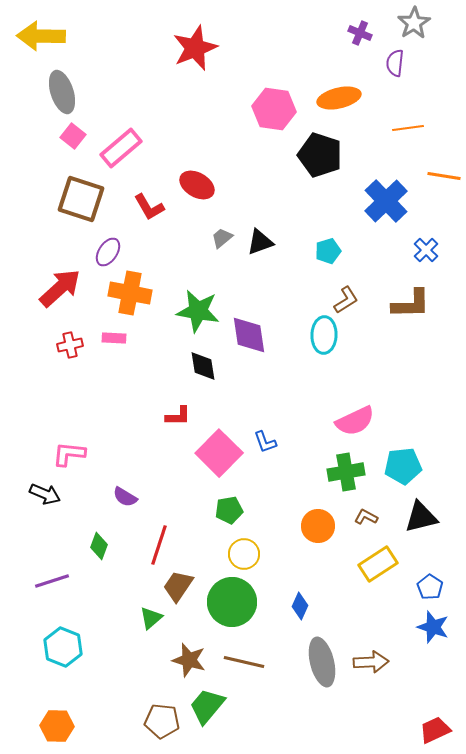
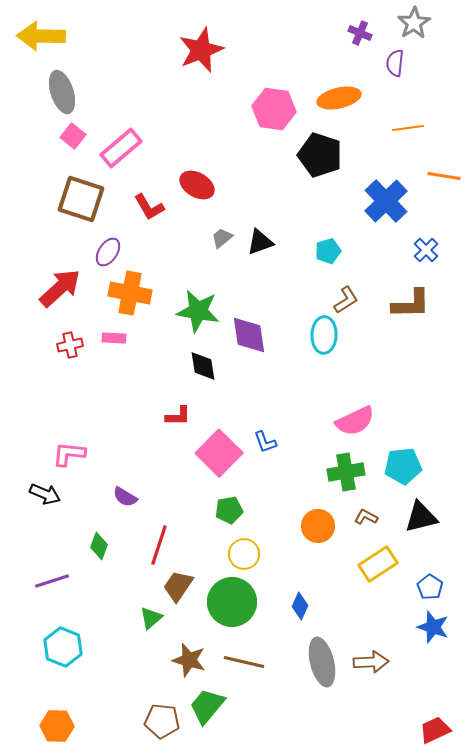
red star at (195, 48): moved 6 px right, 2 px down
